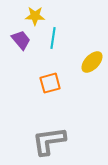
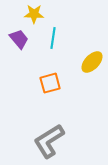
yellow star: moved 1 px left, 2 px up
purple trapezoid: moved 2 px left, 1 px up
gray L-shape: rotated 24 degrees counterclockwise
